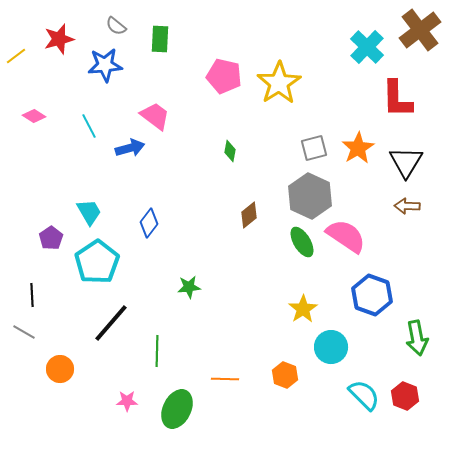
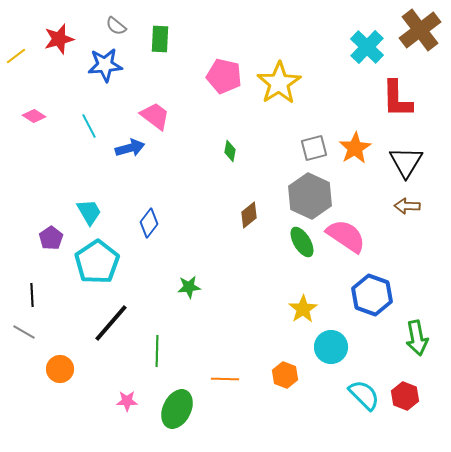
orange star at (358, 148): moved 3 px left
